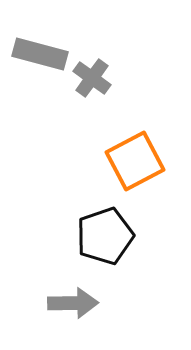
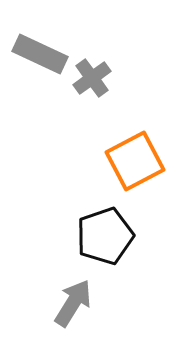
gray rectangle: rotated 10 degrees clockwise
gray cross: rotated 18 degrees clockwise
gray arrow: rotated 57 degrees counterclockwise
